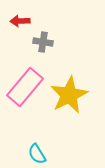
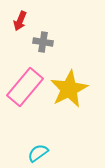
red arrow: rotated 66 degrees counterclockwise
yellow star: moved 6 px up
cyan semicircle: moved 1 px right, 1 px up; rotated 85 degrees clockwise
